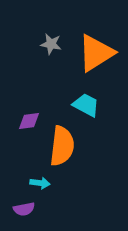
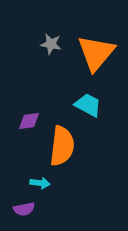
orange triangle: rotated 18 degrees counterclockwise
cyan trapezoid: moved 2 px right
